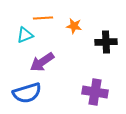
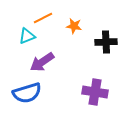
orange line: rotated 24 degrees counterclockwise
cyan triangle: moved 2 px right, 1 px down
